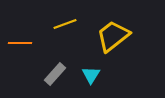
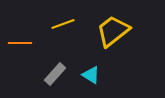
yellow line: moved 2 px left
yellow trapezoid: moved 5 px up
cyan triangle: rotated 30 degrees counterclockwise
